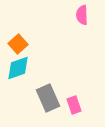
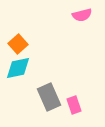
pink semicircle: rotated 102 degrees counterclockwise
cyan diamond: rotated 8 degrees clockwise
gray rectangle: moved 1 px right, 1 px up
